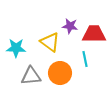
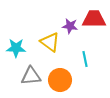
red trapezoid: moved 15 px up
orange circle: moved 7 px down
